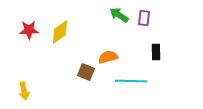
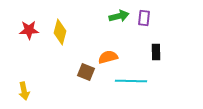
green arrow: moved 1 px down; rotated 132 degrees clockwise
yellow diamond: rotated 40 degrees counterclockwise
